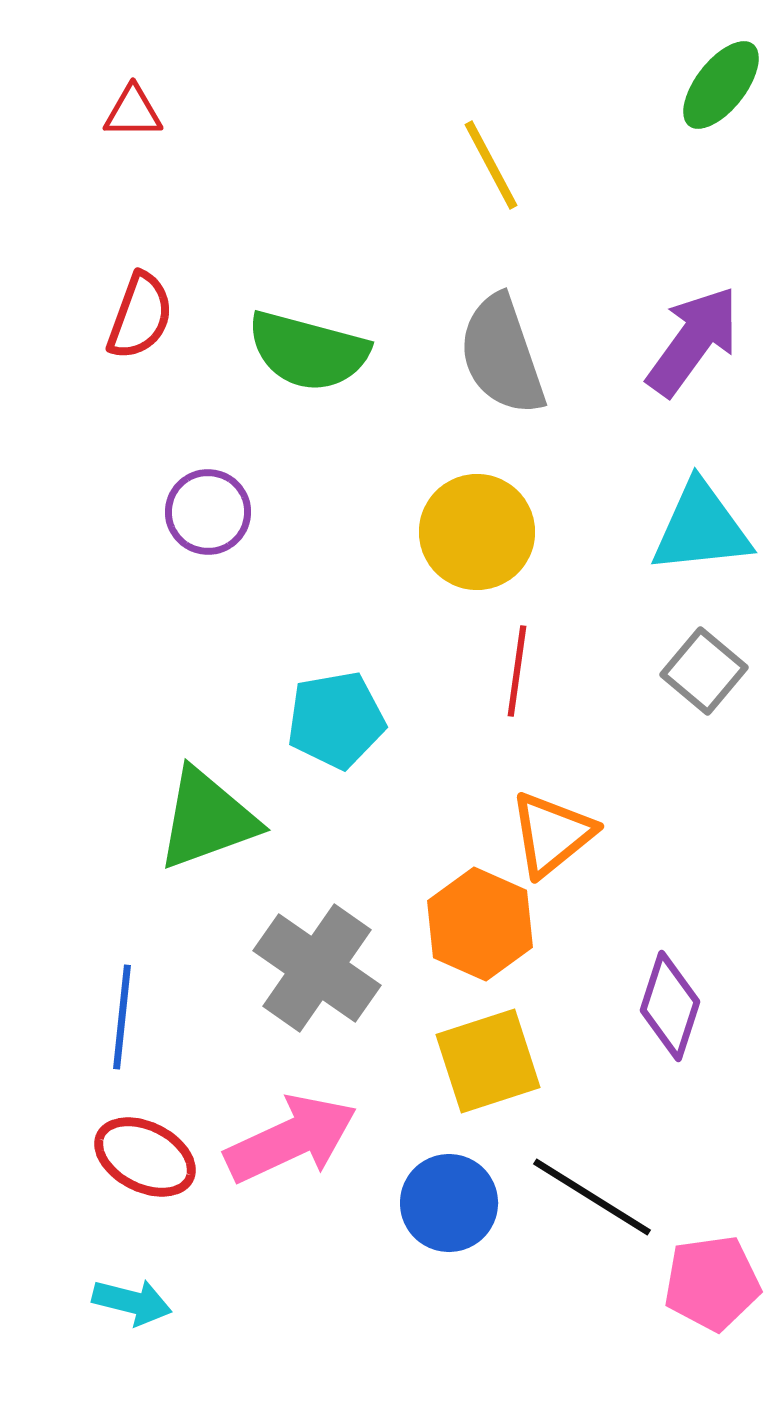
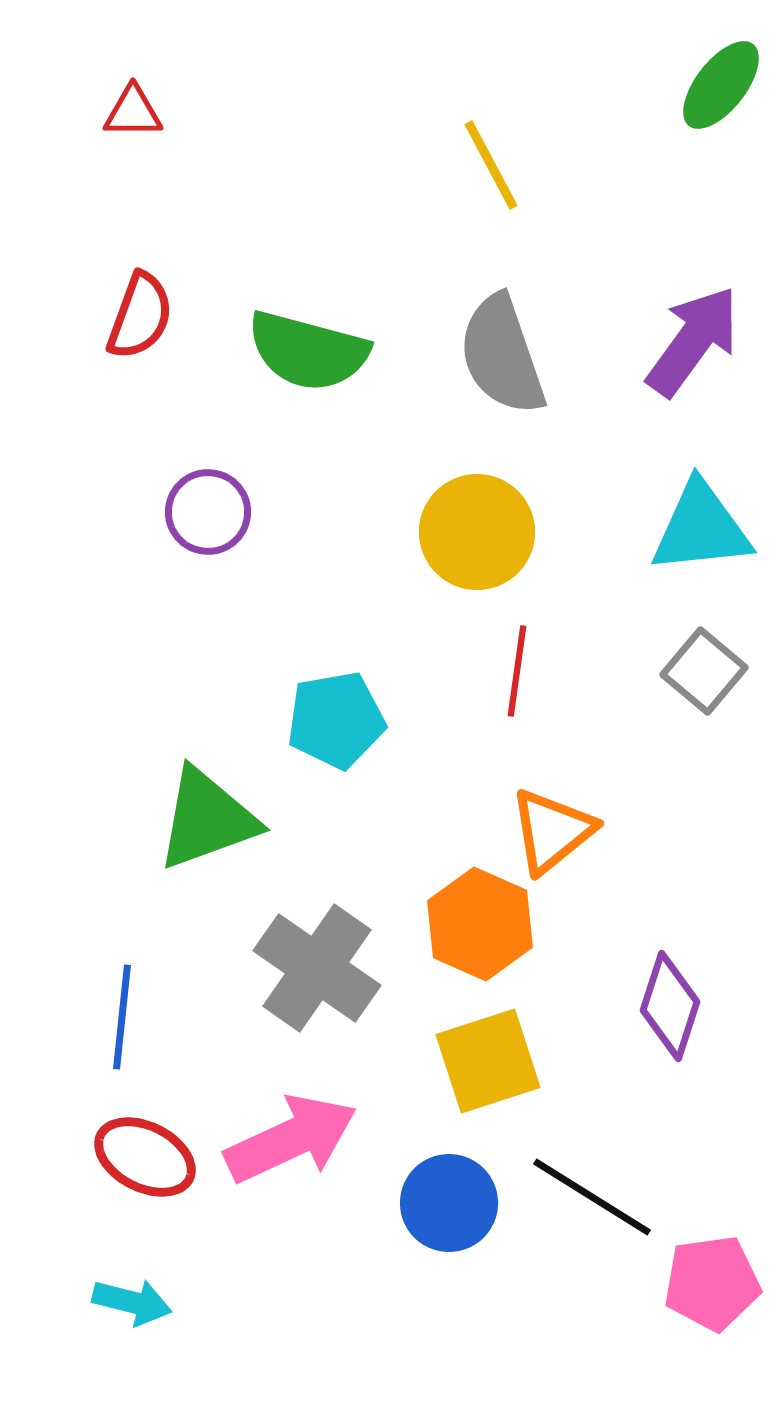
orange triangle: moved 3 px up
